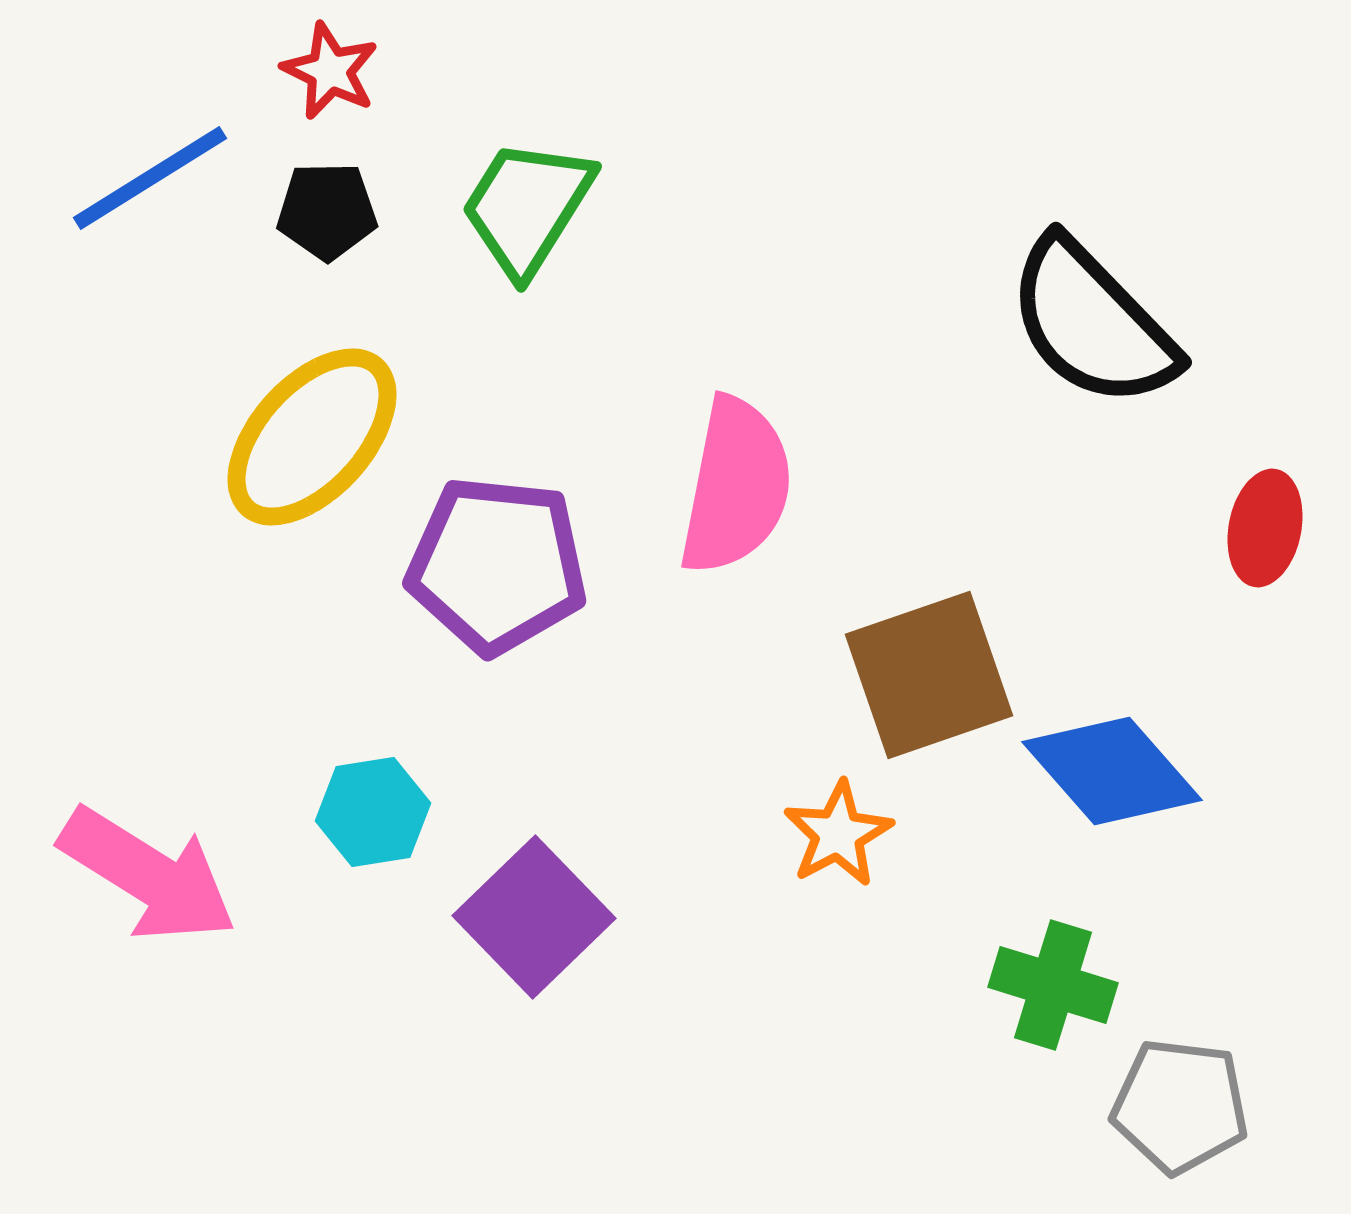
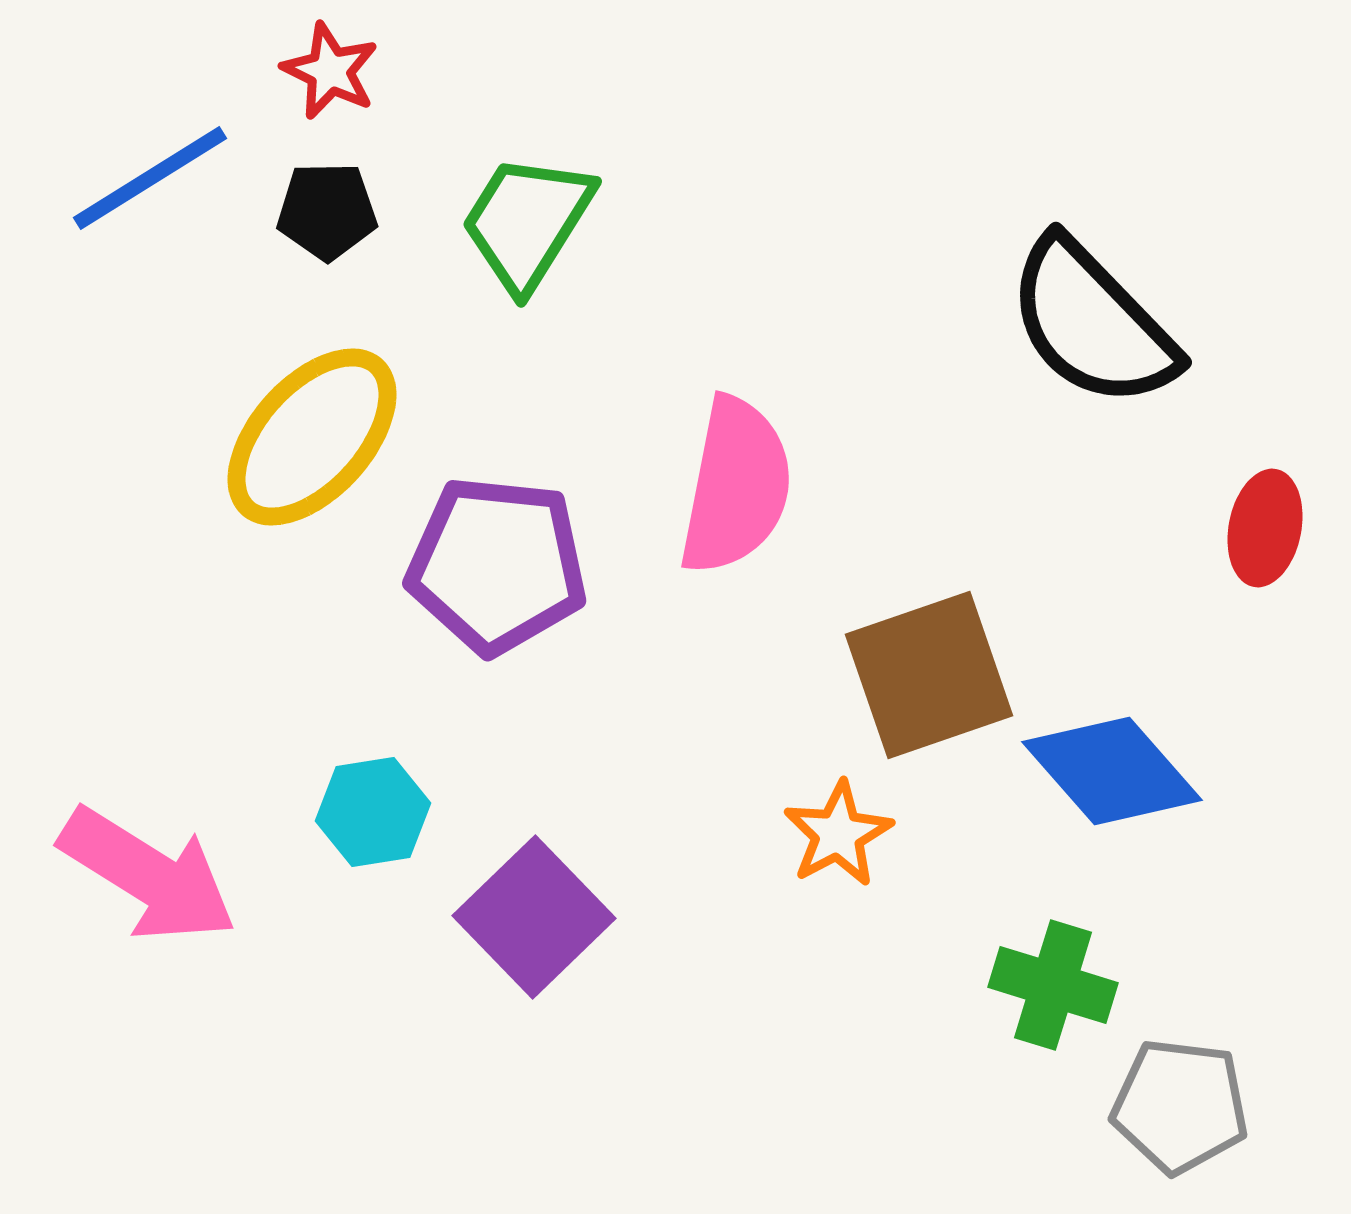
green trapezoid: moved 15 px down
